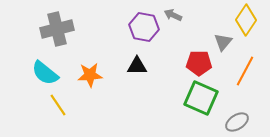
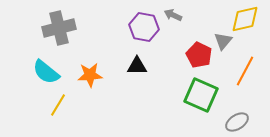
yellow diamond: moved 1 px left, 1 px up; rotated 44 degrees clockwise
gray cross: moved 2 px right, 1 px up
gray triangle: moved 1 px up
red pentagon: moved 8 px up; rotated 25 degrees clockwise
cyan semicircle: moved 1 px right, 1 px up
green square: moved 3 px up
yellow line: rotated 65 degrees clockwise
